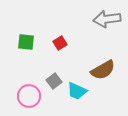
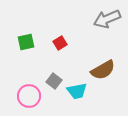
gray arrow: rotated 16 degrees counterclockwise
green square: rotated 18 degrees counterclockwise
gray square: rotated 14 degrees counterclockwise
cyan trapezoid: rotated 35 degrees counterclockwise
